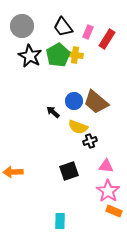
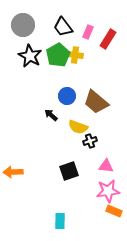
gray circle: moved 1 px right, 1 px up
red rectangle: moved 1 px right
blue circle: moved 7 px left, 5 px up
black arrow: moved 2 px left, 3 px down
pink star: rotated 30 degrees clockwise
